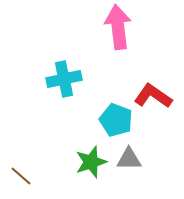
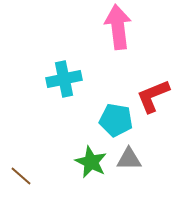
red L-shape: rotated 57 degrees counterclockwise
cyan pentagon: rotated 12 degrees counterclockwise
green star: rotated 28 degrees counterclockwise
